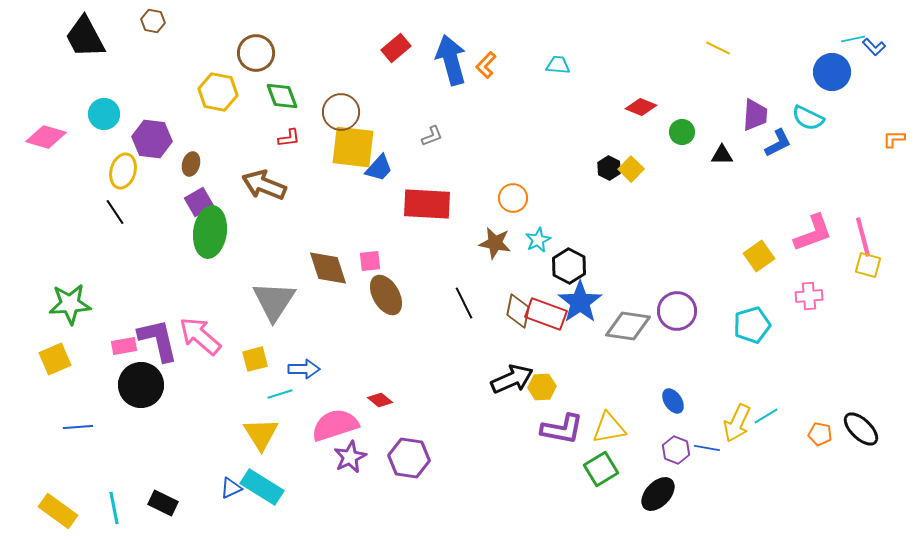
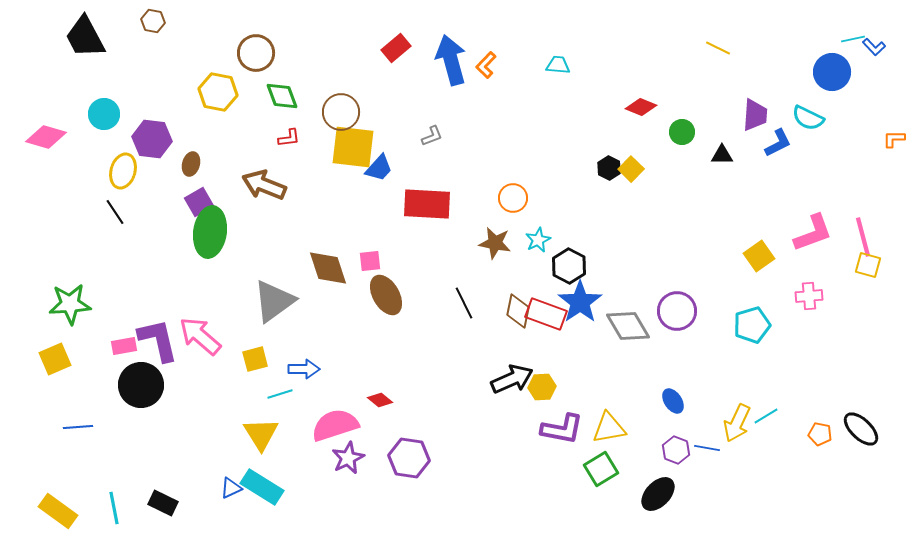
gray triangle at (274, 301): rotated 21 degrees clockwise
gray diamond at (628, 326): rotated 51 degrees clockwise
purple star at (350, 457): moved 2 px left, 1 px down
